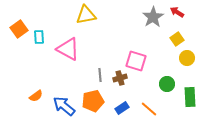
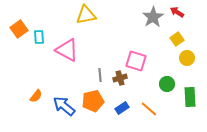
pink triangle: moved 1 px left, 1 px down
orange semicircle: rotated 16 degrees counterclockwise
